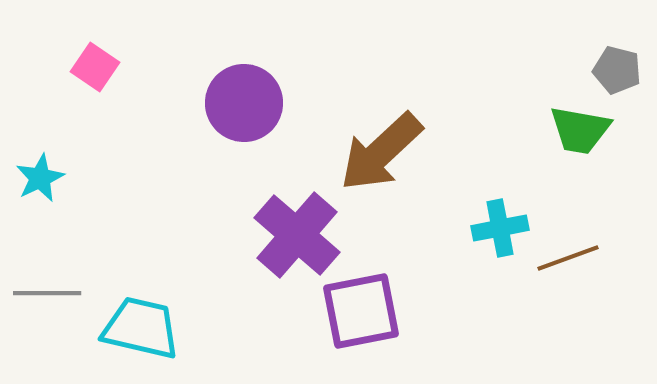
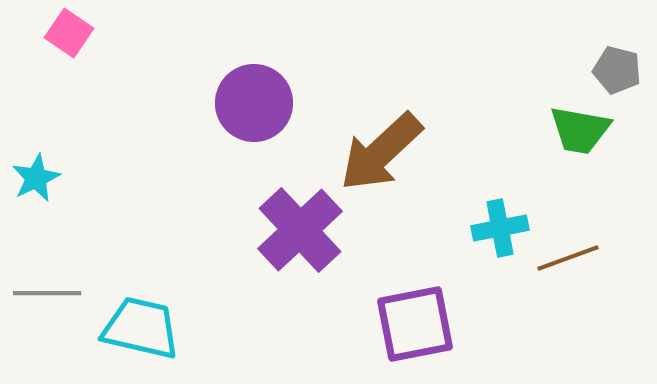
pink square: moved 26 px left, 34 px up
purple circle: moved 10 px right
cyan star: moved 4 px left
purple cross: moved 3 px right, 5 px up; rotated 6 degrees clockwise
purple square: moved 54 px right, 13 px down
